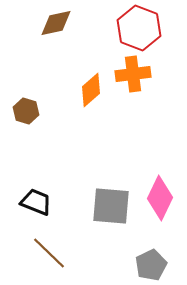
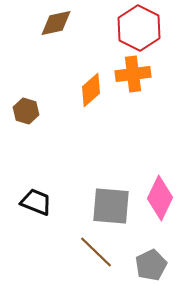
red hexagon: rotated 6 degrees clockwise
brown line: moved 47 px right, 1 px up
